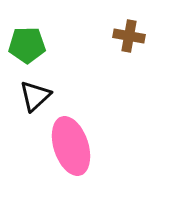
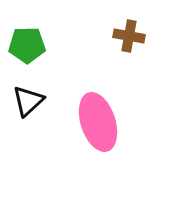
black triangle: moved 7 px left, 5 px down
pink ellipse: moved 27 px right, 24 px up
